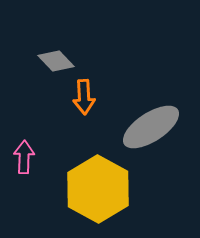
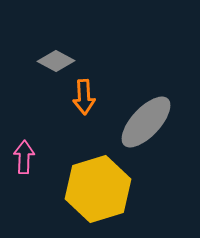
gray diamond: rotated 18 degrees counterclockwise
gray ellipse: moved 5 px left, 5 px up; rotated 14 degrees counterclockwise
yellow hexagon: rotated 14 degrees clockwise
